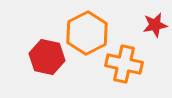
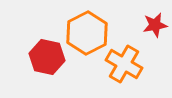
orange cross: rotated 18 degrees clockwise
